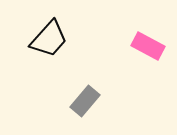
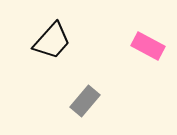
black trapezoid: moved 3 px right, 2 px down
